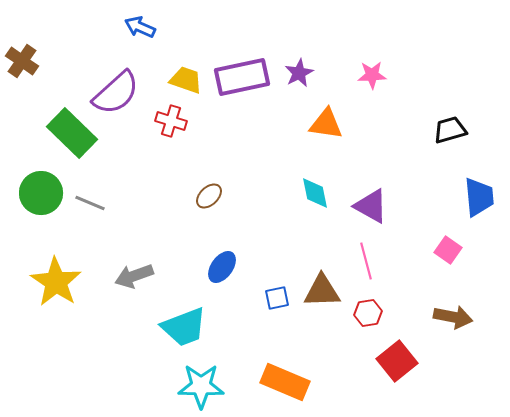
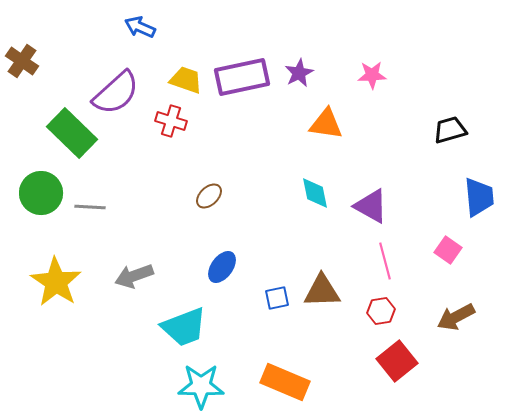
gray line: moved 4 px down; rotated 20 degrees counterclockwise
pink line: moved 19 px right
red hexagon: moved 13 px right, 2 px up
brown arrow: moved 3 px right; rotated 141 degrees clockwise
